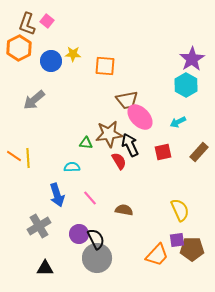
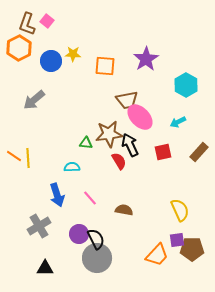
purple star: moved 46 px left
